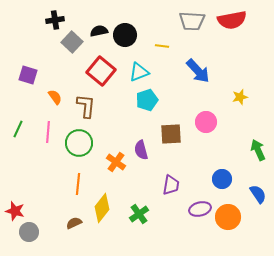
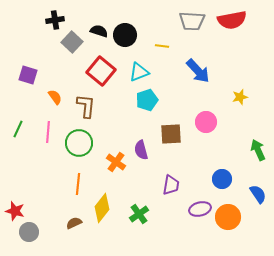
black semicircle: rotated 30 degrees clockwise
